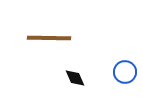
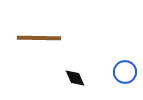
brown line: moved 10 px left
